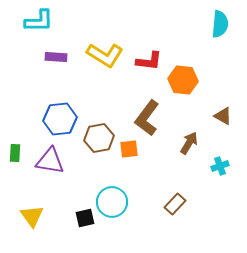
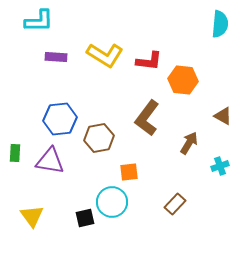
orange square: moved 23 px down
